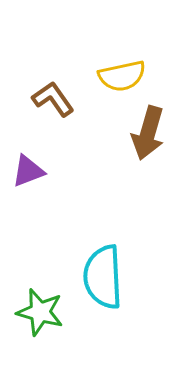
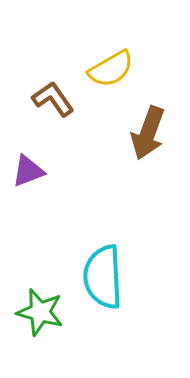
yellow semicircle: moved 11 px left, 7 px up; rotated 18 degrees counterclockwise
brown arrow: rotated 4 degrees clockwise
